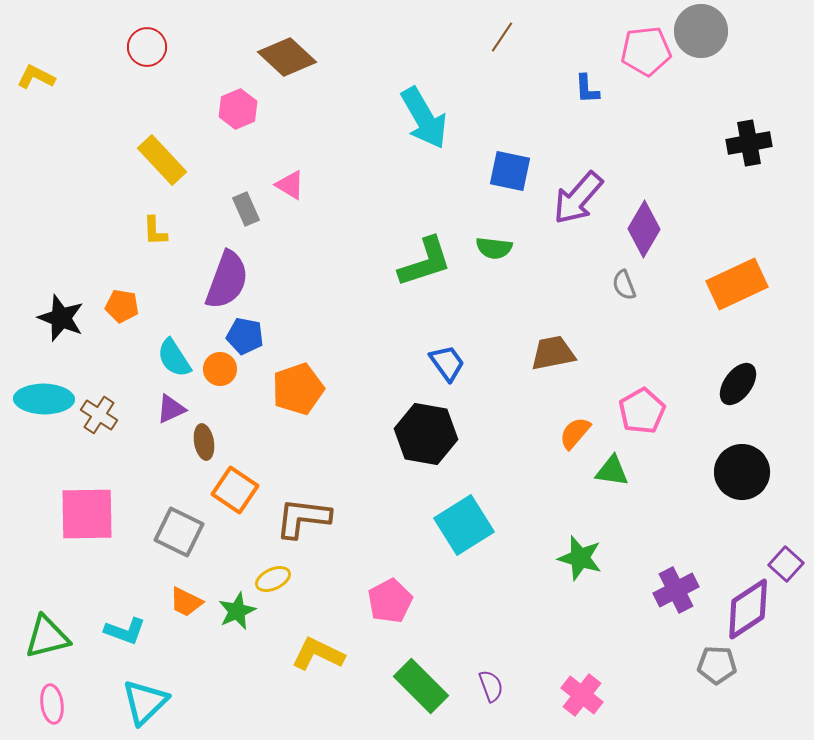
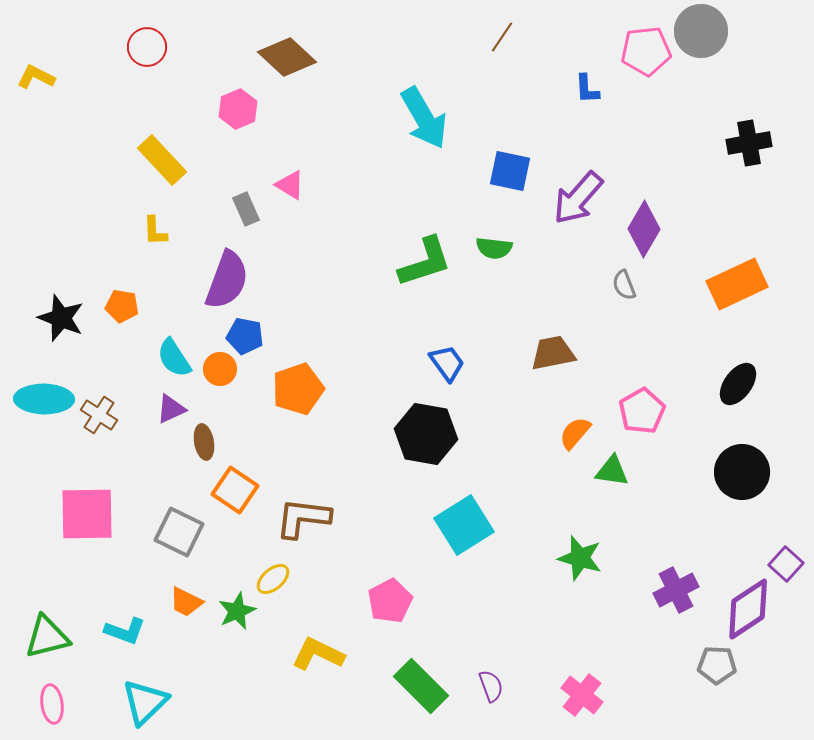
yellow ellipse at (273, 579): rotated 16 degrees counterclockwise
